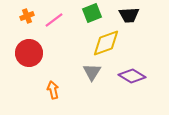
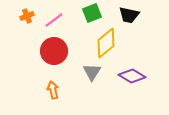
black trapezoid: rotated 15 degrees clockwise
yellow diamond: rotated 20 degrees counterclockwise
red circle: moved 25 px right, 2 px up
